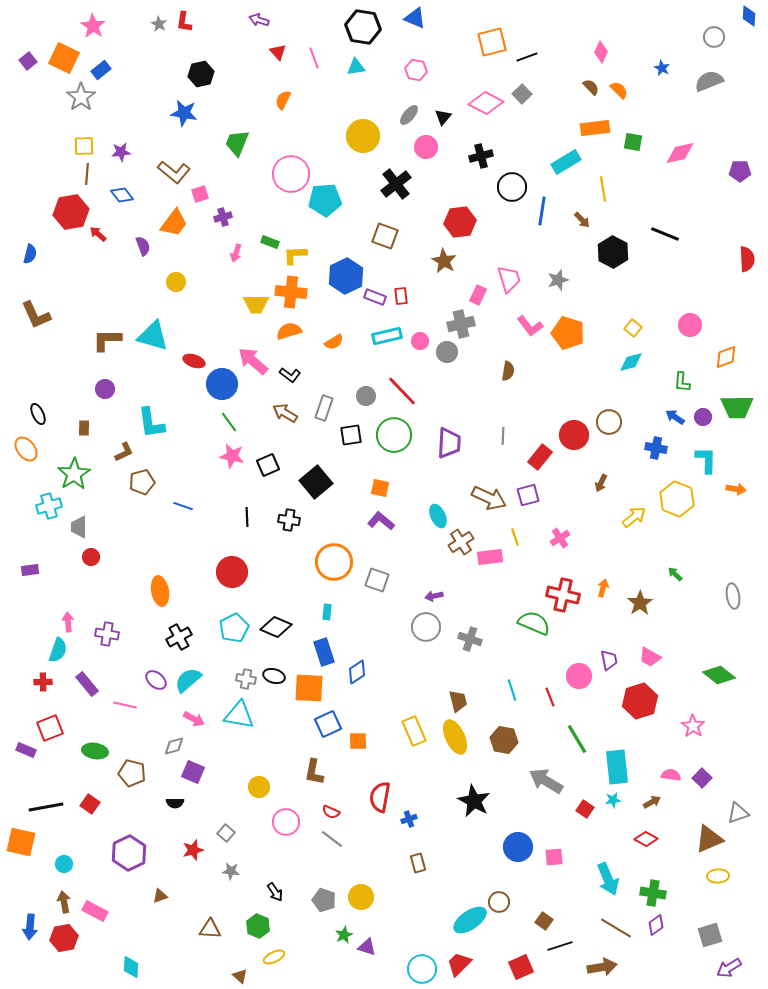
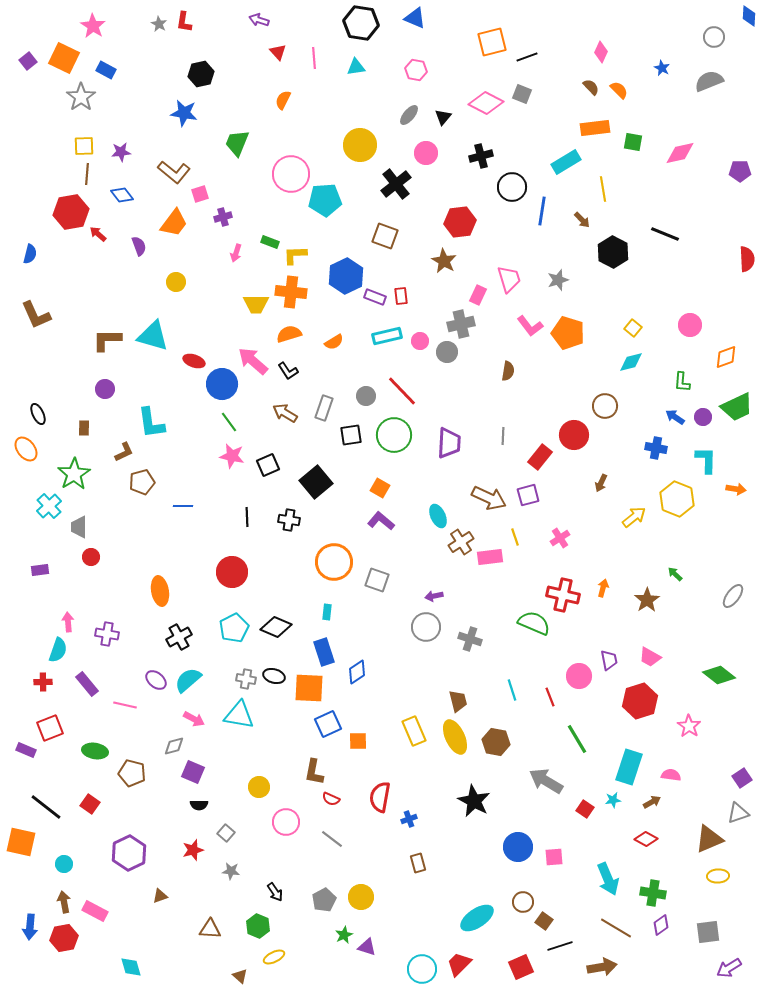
black hexagon at (363, 27): moved 2 px left, 4 px up
pink line at (314, 58): rotated 15 degrees clockwise
blue rectangle at (101, 70): moved 5 px right; rotated 66 degrees clockwise
gray square at (522, 94): rotated 24 degrees counterclockwise
yellow circle at (363, 136): moved 3 px left, 9 px down
pink circle at (426, 147): moved 6 px down
purple semicircle at (143, 246): moved 4 px left
orange semicircle at (289, 331): moved 3 px down
black L-shape at (290, 375): moved 2 px left, 4 px up; rotated 20 degrees clockwise
green trapezoid at (737, 407): rotated 24 degrees counterclockwise
brown circle at (609, 422): moved 4 px left, 16 px up
orange square at (380, 488): rotated 18 degrees clockwise
cyan cross at (49, 506): rotated 25 degrees counterclockwise
blue line at (183, 506): rotated 18 degrees counterclockwise
purple rectangle at (30, 570): moved 10 px right
gray ellipse at (733, 596): rotated 45 degrees clockwise
brown star at (640, 603): moved 7 px right, 3 px up
pink star at (693, 726): moved 4 px left
brown hexagon at (504, 740): moved 8 px left, 2 px down
cyan rectangle at (617, 767): moved 12 px right; rotated 24 degrees clockwise
purple square at (702, 778): moved 40 px right; rotated 12 degrees clockwise
black semicircle at (175, 803): moved 24 px right, 2 px down
black line at (46, 807): rotated 48 degrees clockwise
red semicircle at (331, 812): moved 13 px up
gray pentagon at (324, 900): rotated 25 degrees clockwise
brown circle at (499, 902): moved 24 px right
cyan ellipse at (470, 920): moved 7 px right, 2 px up
purple diamond at (656, 925): moved 5 px right
gray square at (710, 935): moved 2 px left, 3 px up; rotated 10 degrees clockwise
cyan diamond at (131, 967): rotated 20 degrees counterclockwise
